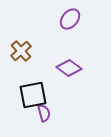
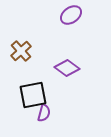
purple ellipse: moved 1 px right, 4 px up; rotated 15 degrees clockwise
purple diamond: moved 2 px left
purple semicircle: rotated 30 degrees clockwise
